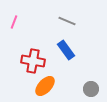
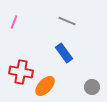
blue rectangle: moved 2 px left, 3 px down
red cross: moved 12 px left, 11 px down
gray circle: moved 1 px right, 2 px up
